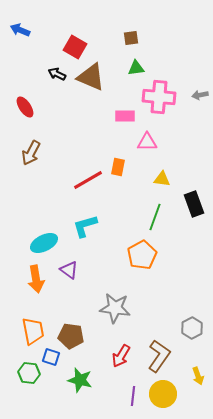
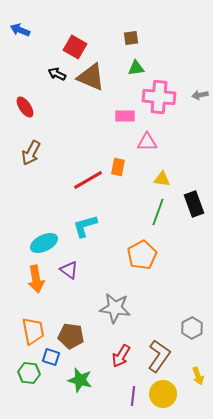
green line: moved 3 px right, 5 px up
